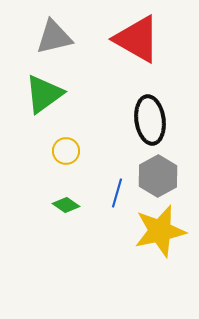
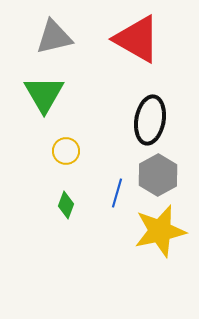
green triangle: rotated 24 degrees counterclockwise
black ellipse: rotated 18 degrees clockwise
gray hexagon: moved 1 px up
green diamond: rotated 76 degrees clockwise
